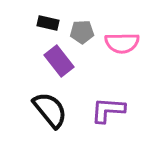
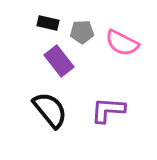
pink semicircle: rotated 28 degrees clockwise
